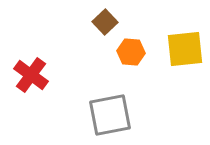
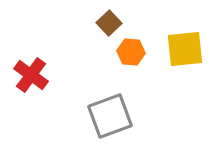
brown square: moved 4 px right, 1 px down
gray square: moved 1 px down; rotated 9 degrees counterclockwise
